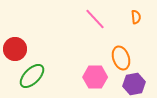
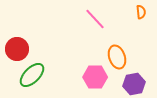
orange semicircle: moved 5 px right, 5 px up
red circle: moved 2 px right
orange ellipse: moved 4 px left, 1 px up
green ellipse: moved 1 px up
